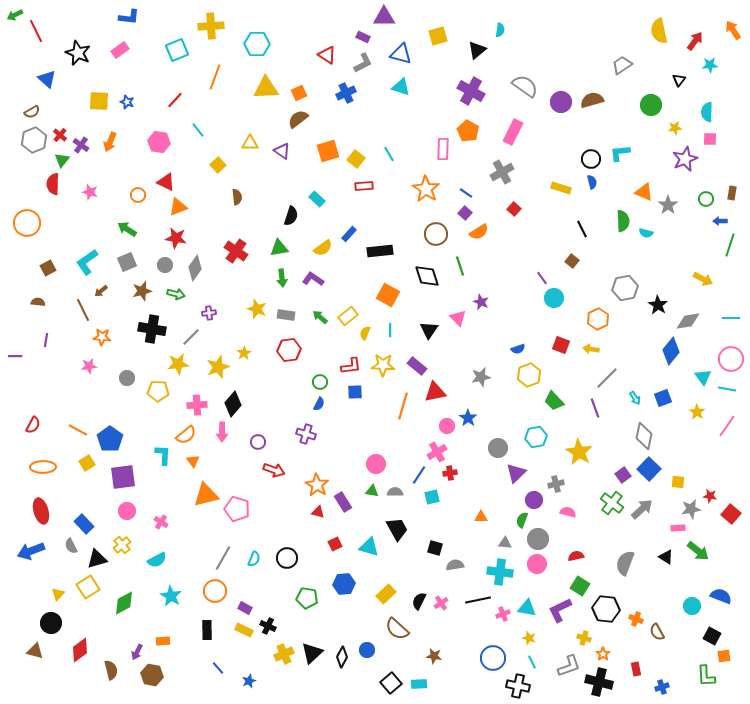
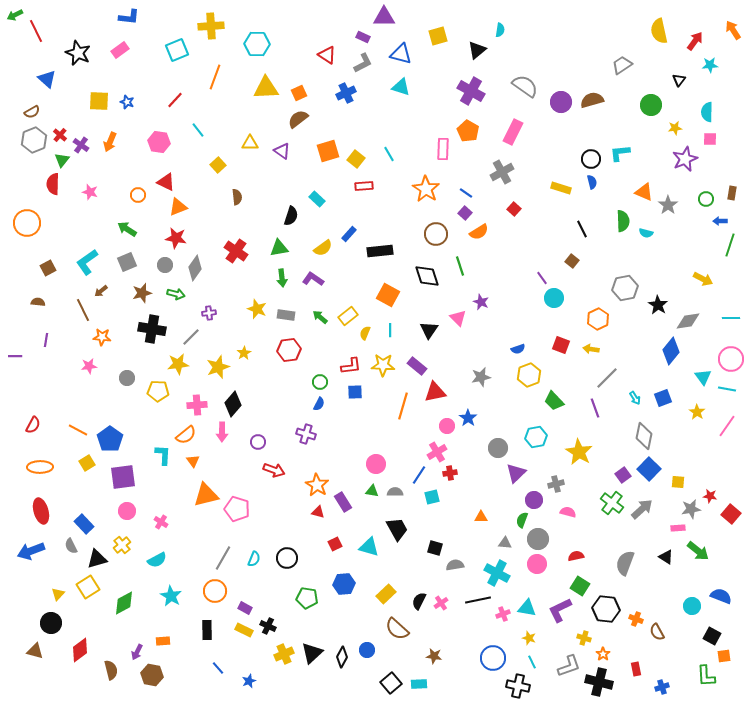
brown star at (142, 291): moved 2 px down
orange ellipse at (43, 467): moved 3 px left
cyan cross at (500, 572): moved 3 px left, 1 px down; rotated 20 degrees clockwise
